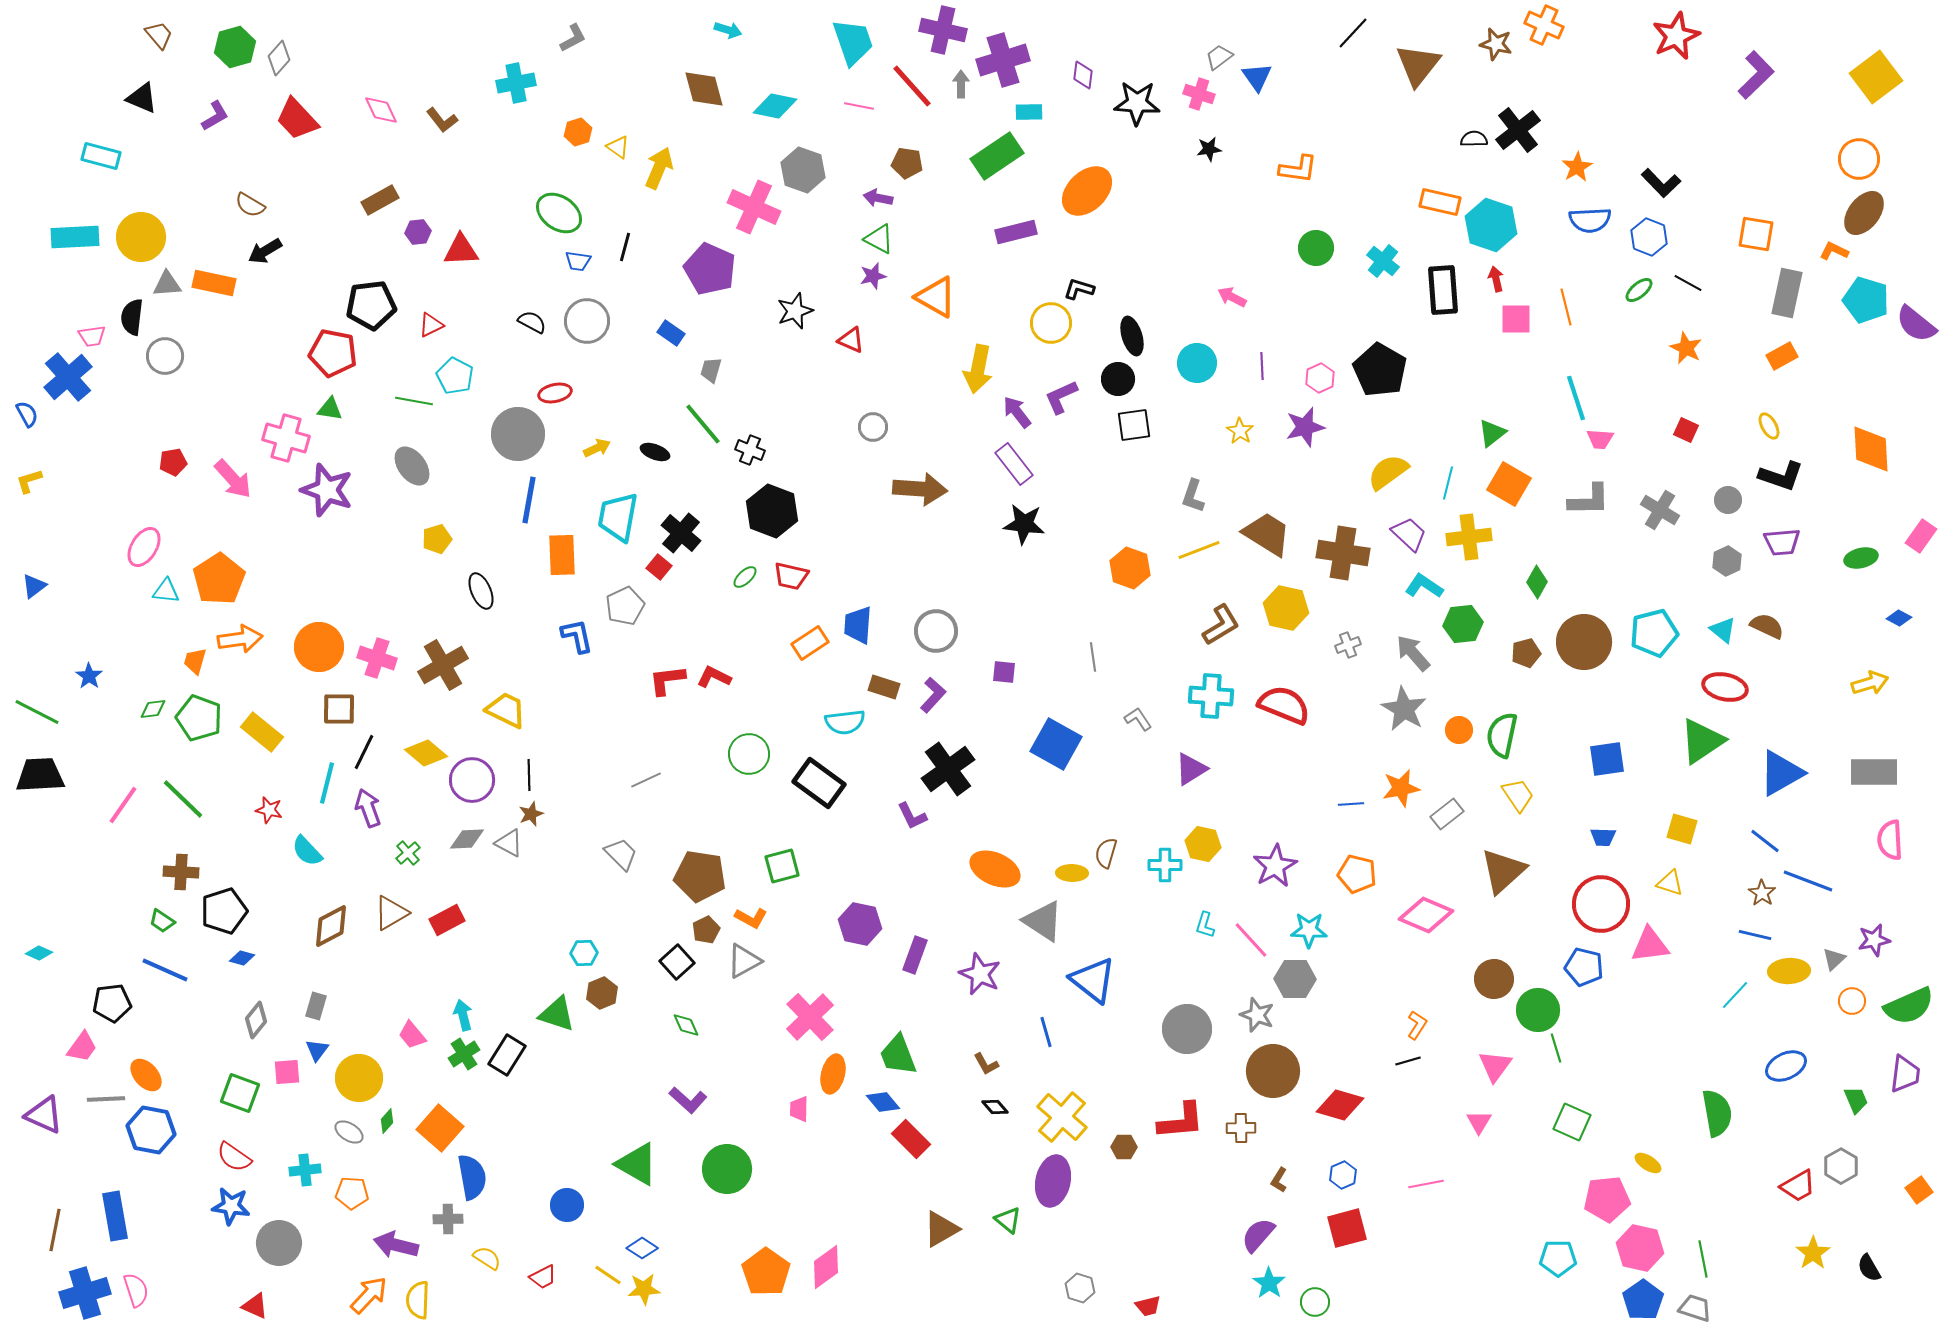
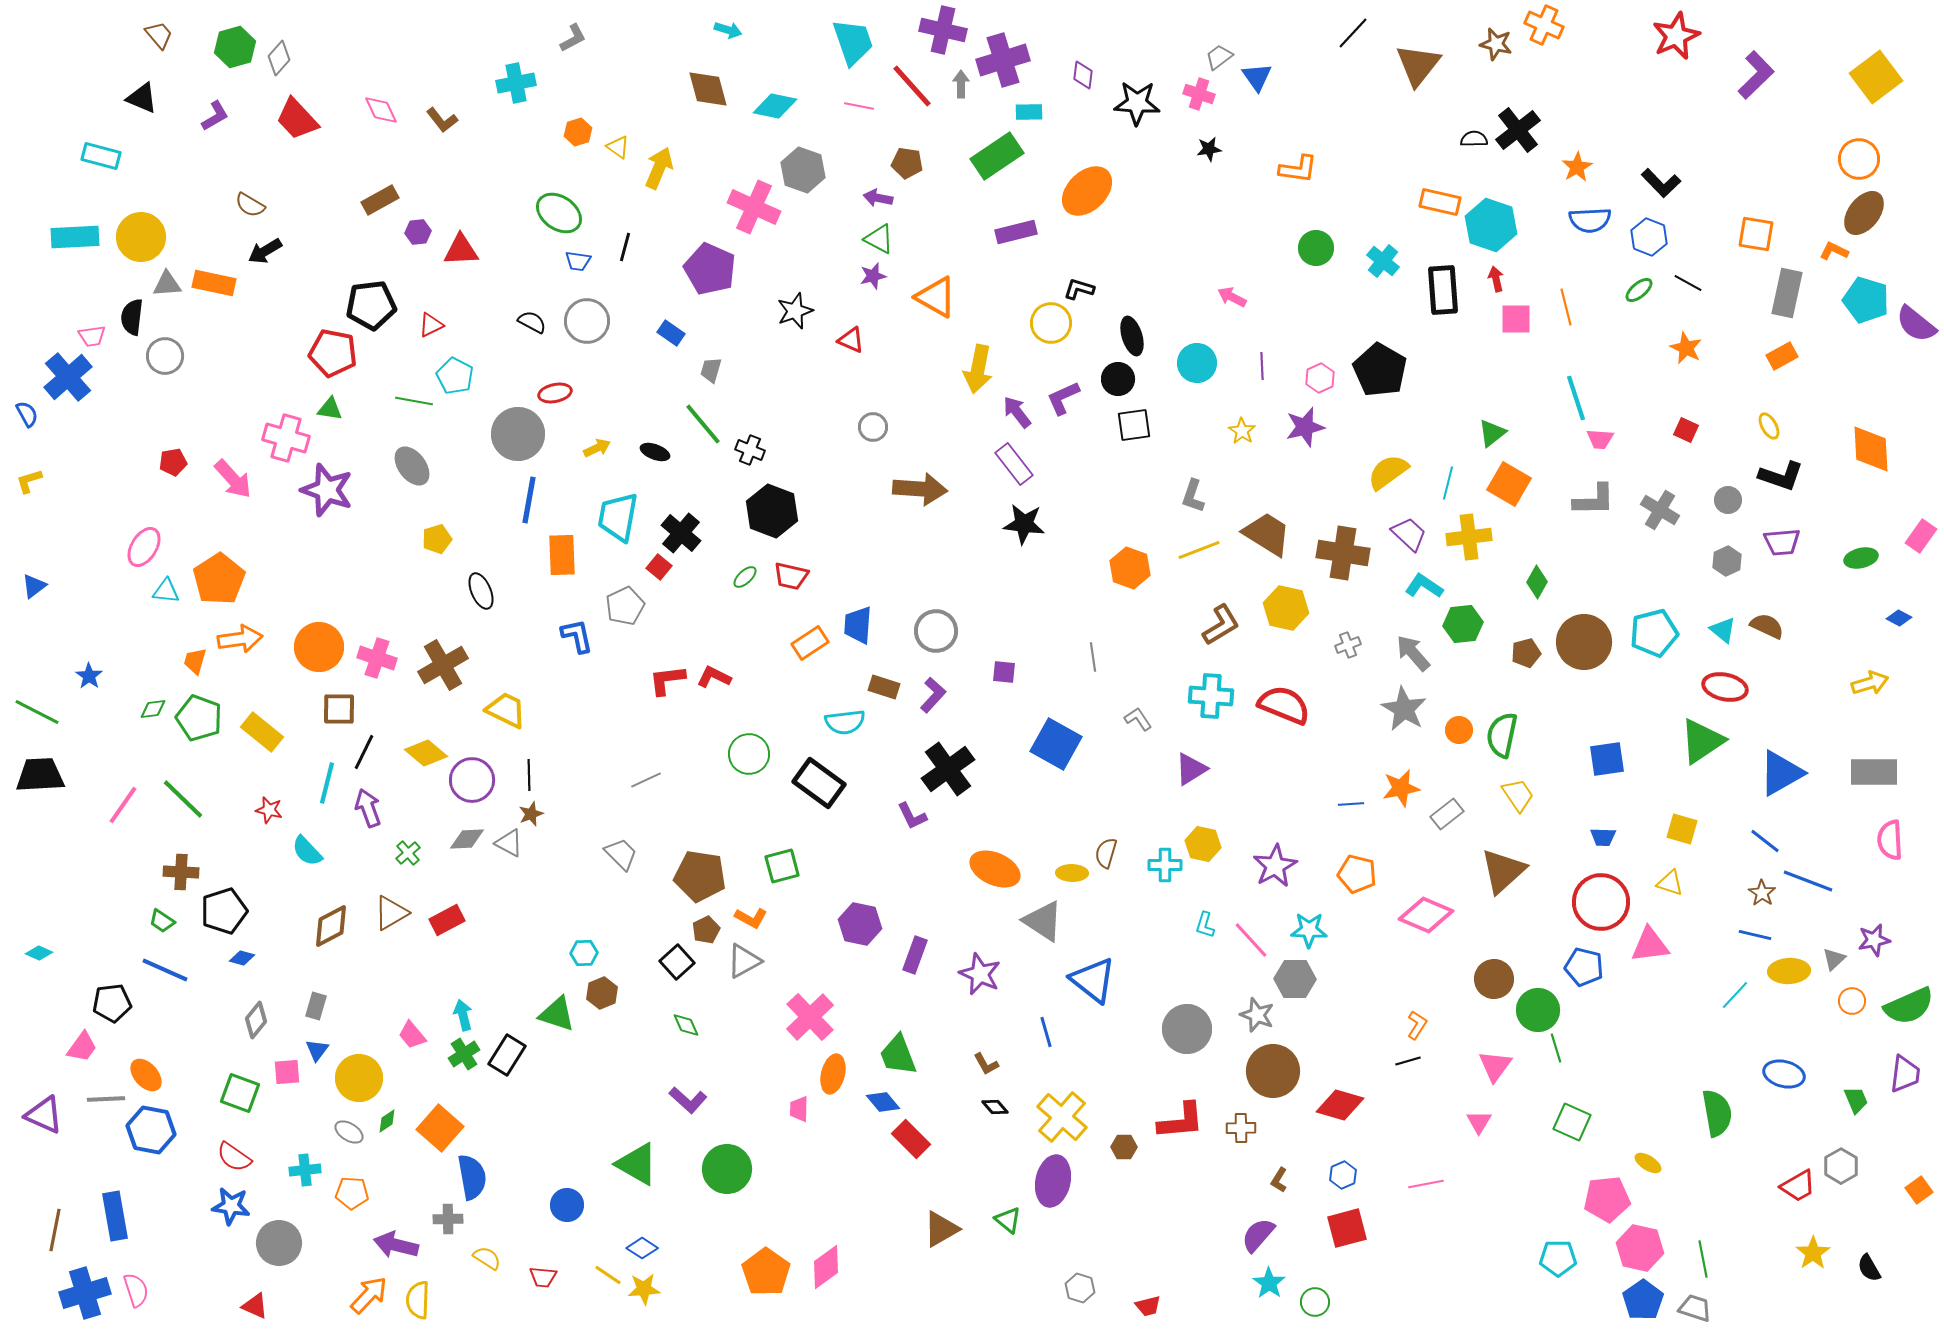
brown diamond at (704, 89): moved 4 px right
purple L-shape at (1061, 397): moved 2 px right, 1 px down
yellow star at (1240, 431): moved 2 px right
gray L-shape at (1589, 500): moved 5 px right
red circle at (1601, 904): moved 2 px up
blue ellipse at (1786, 1066): moved 2 px left, 8 px down; rotated 39 degrees clockwise
green diamond at (387, 1121): rotated 15 degrees clockwise
red trapezoid at (543, 1277): rotated 32 degrees clockwise
